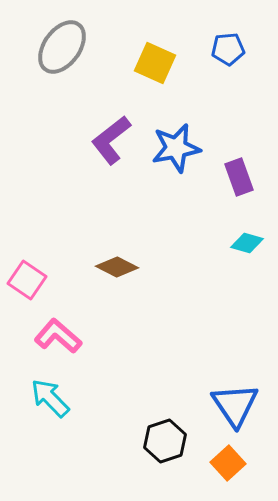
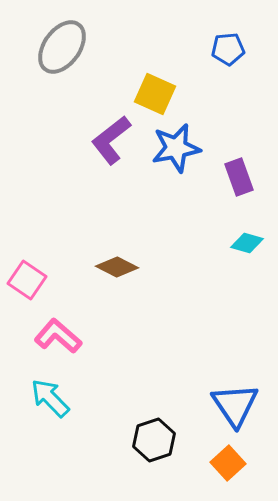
yellow square: moved 31 px down
black hexagon: moved 11 px left, 1 px up
